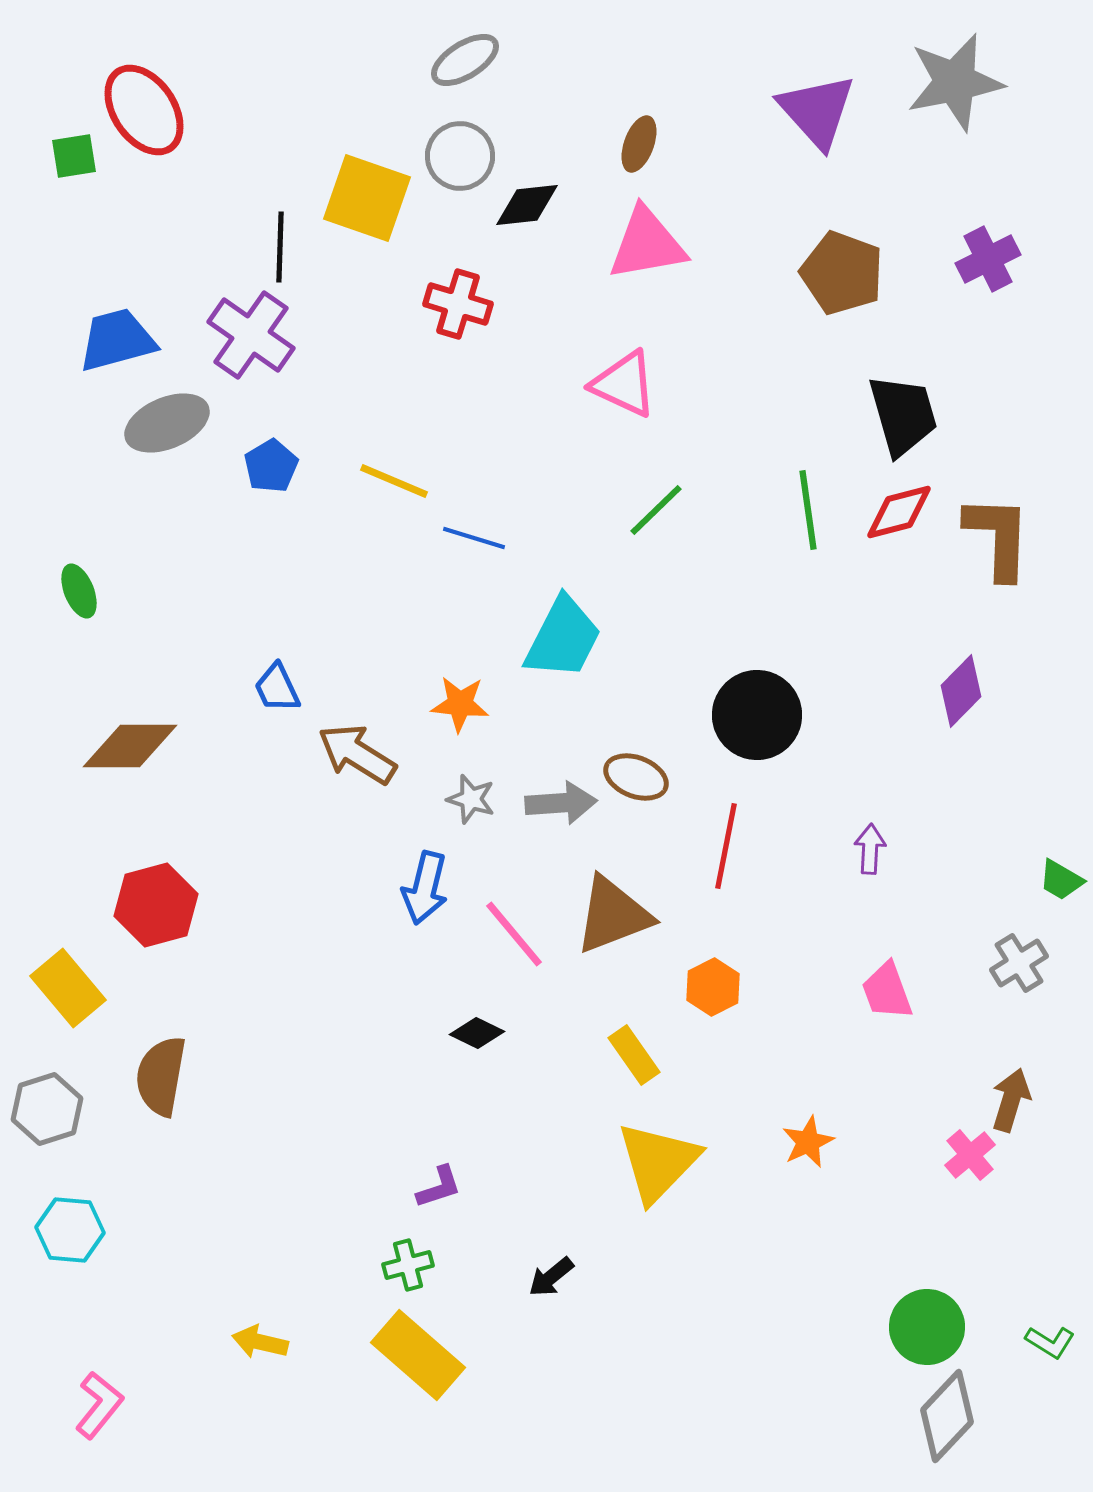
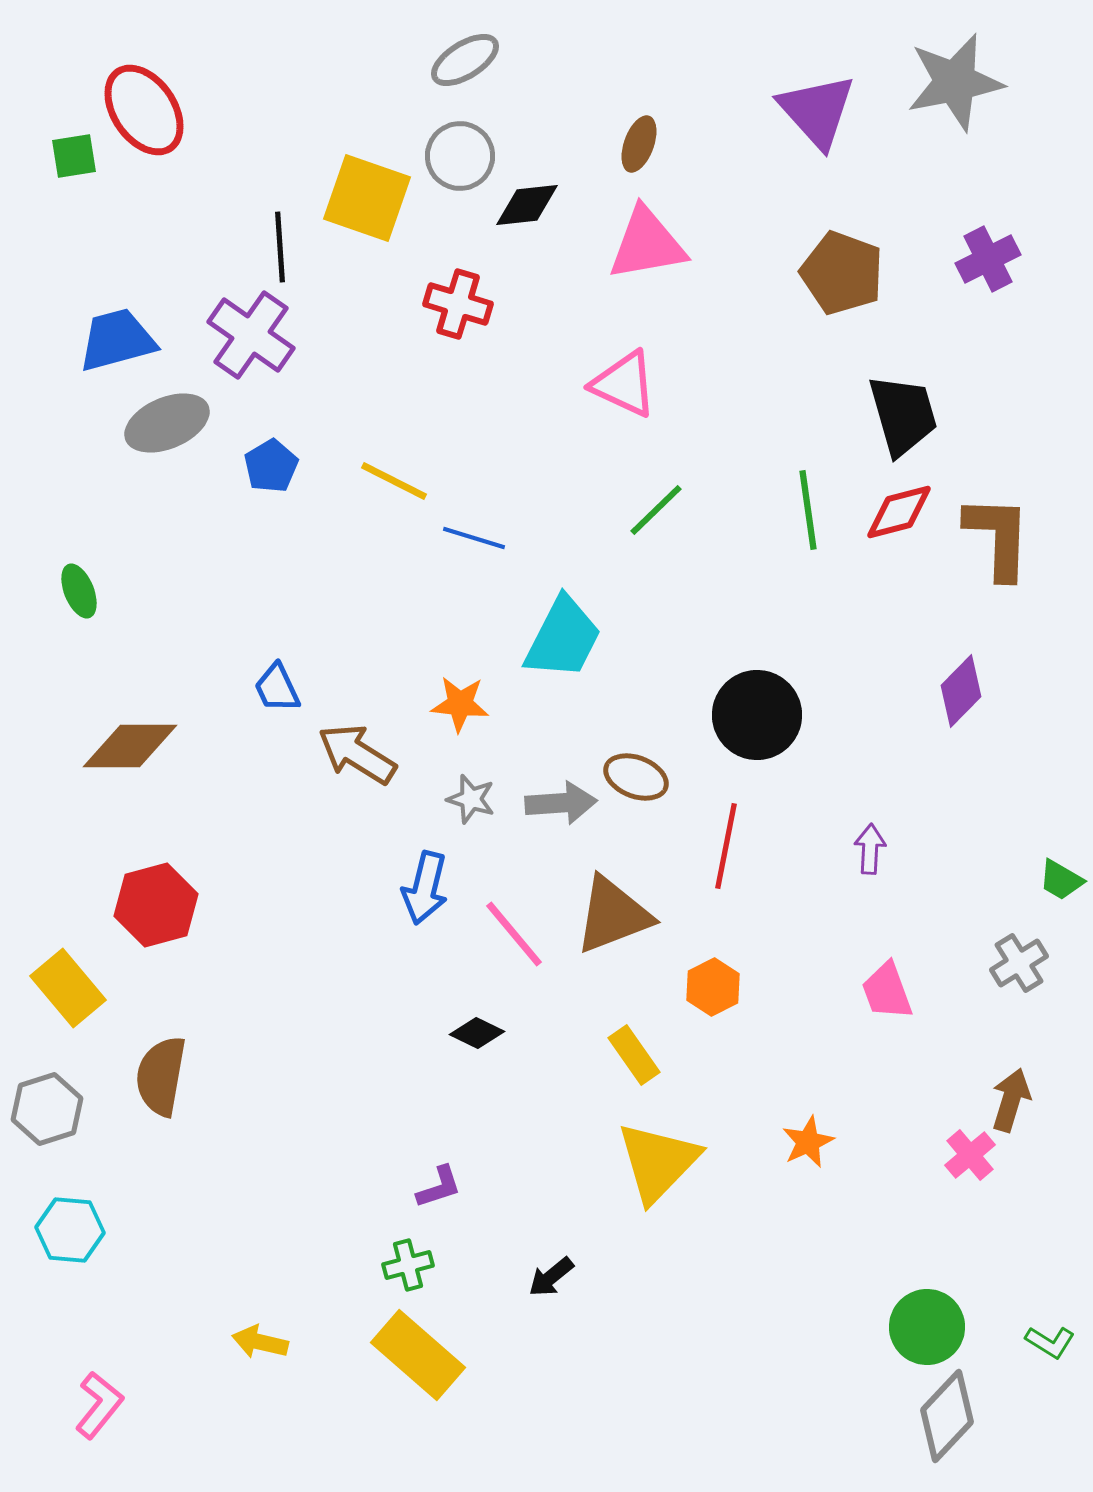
black line at (280, 247): rotated 6 degrees counterclockwise
yellow line at (394, 481): rotated 4 degrees clockwise
